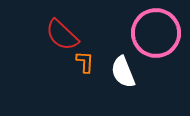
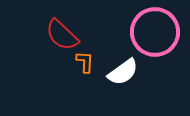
pink circle: moved 1 px left, 1 px up
white semicircle: rotated 104 degrees counterclockwise
